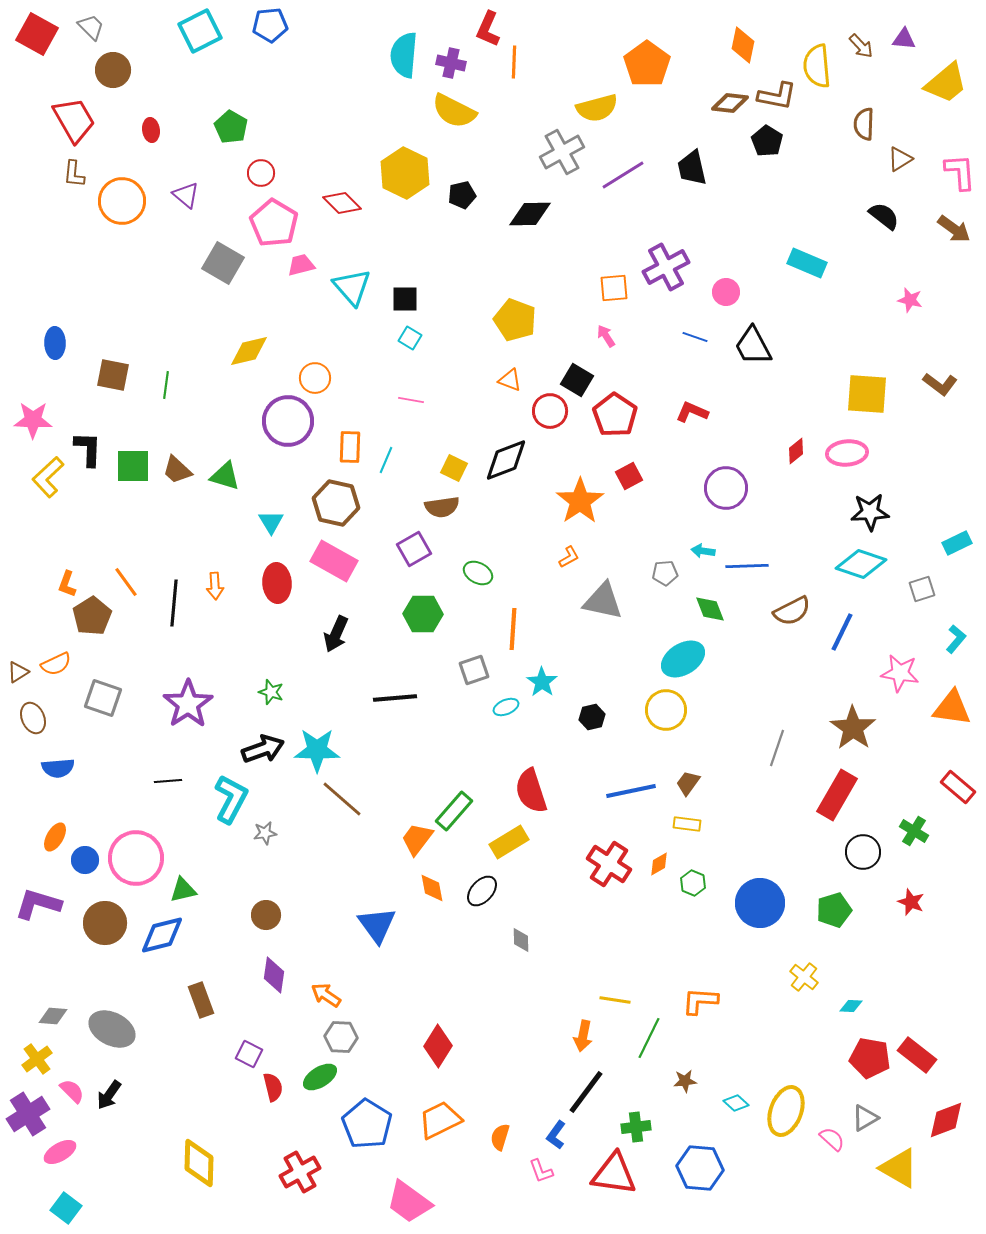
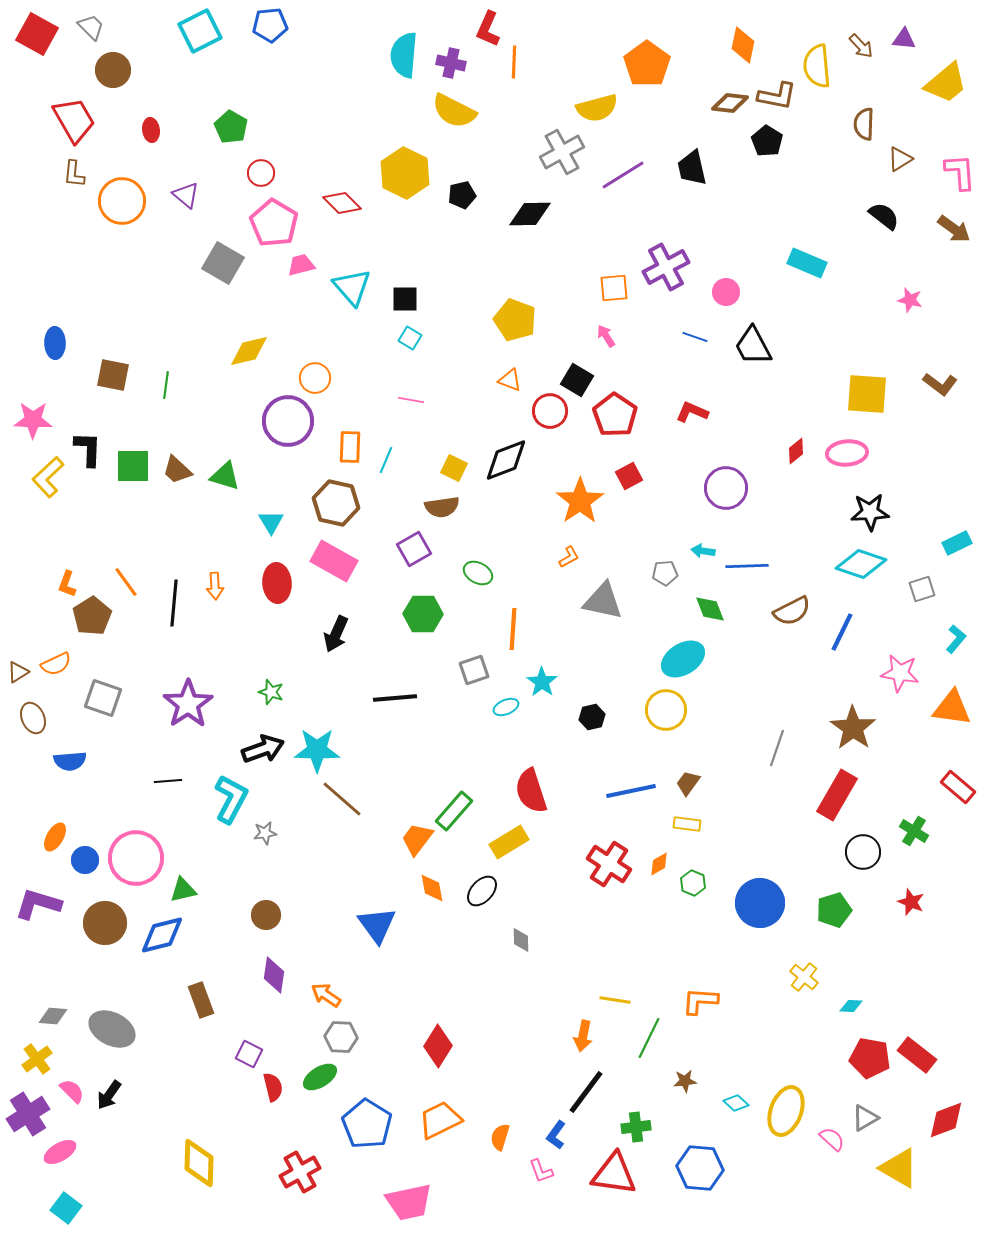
blue semicircle at (58, 768): moved 12 px right, 7 px up
pink trapezoid at (409, 1202): rotated 48 degrees counterclockwise
